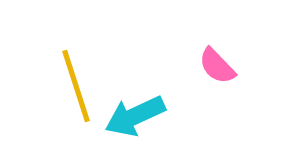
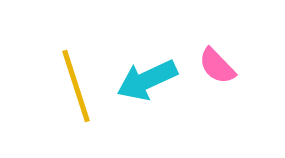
cyan arrow: moved 12 px right, 36 px up
